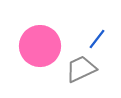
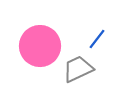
gray trapezoid: moved 3 px left
